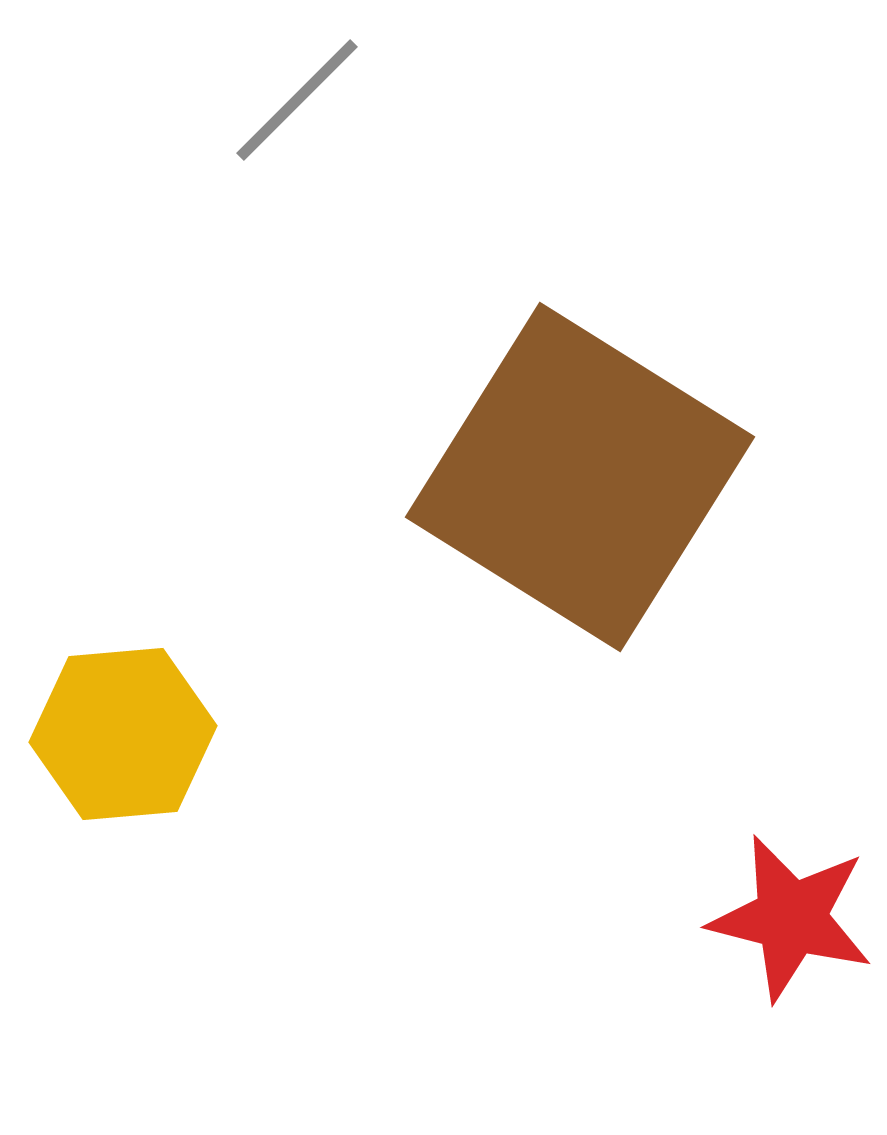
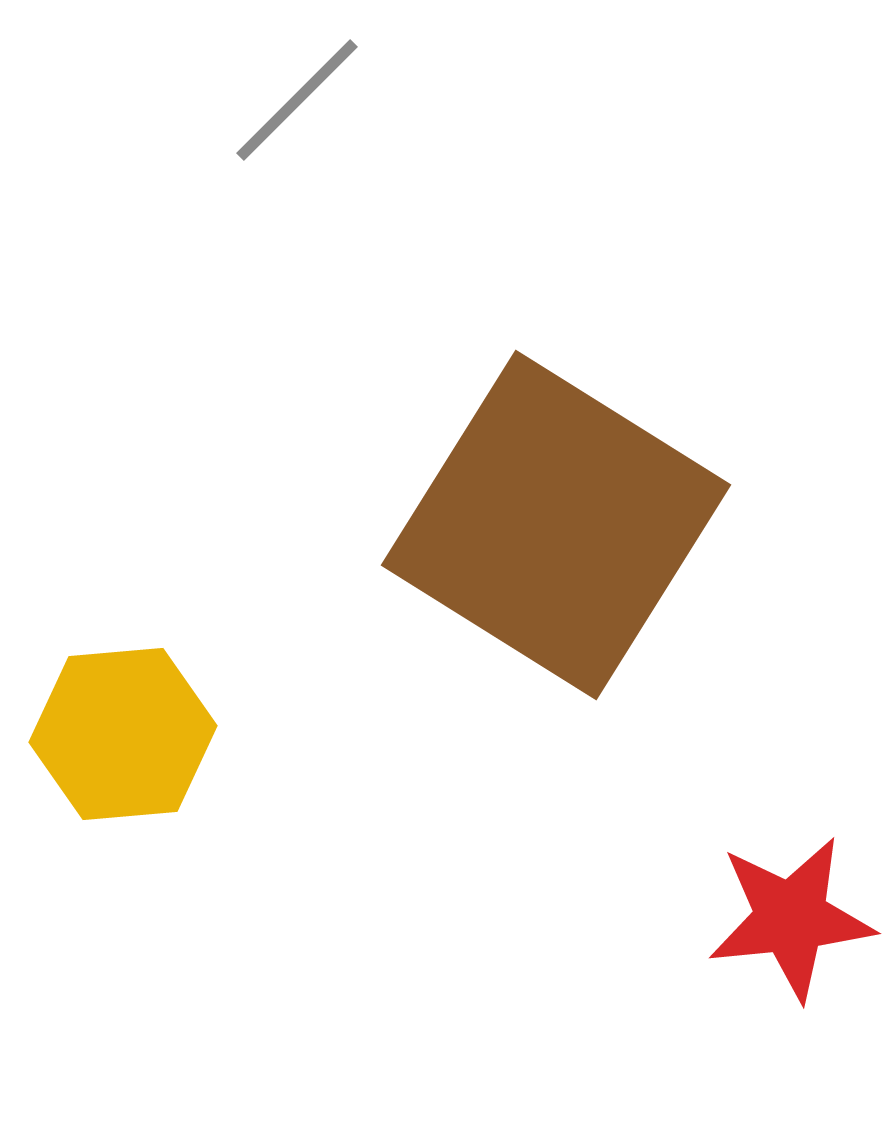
brown square: moved 24 px left, 48 px down
red star: rotated 20 degrees counterclockwise
